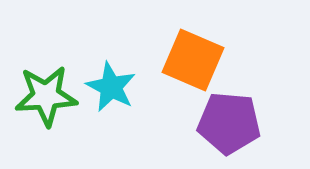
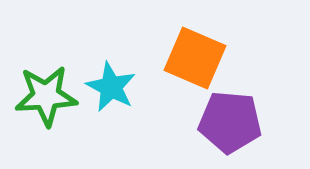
orange square: moved 2 px right, 2 px up
purple pentagon: moved 1 px right, 1 px up
